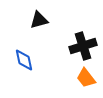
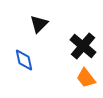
black triangle: moved 4 px down; rotated 30 degrees counterclockwise
black cross: rotated 32 degrees counterclockwise
